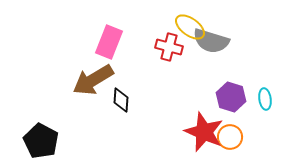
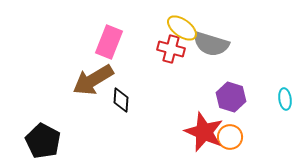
yellow ellipse: moved 8 px left, 1 px down
gray semicircle: moved 3 px down
red cross: moved 2 px right, 2 px down
cyan ellipse: moved 20 px right
black pentagon: moved 2 px right
